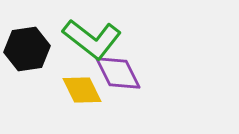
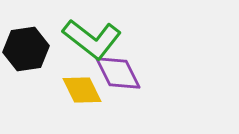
black hexagon: moved 1 px left
